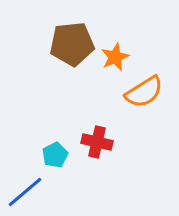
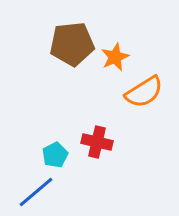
blue line: moved 11 px right
